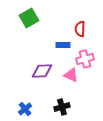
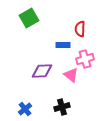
pink triangle: rotated 14 degrees clockwise
